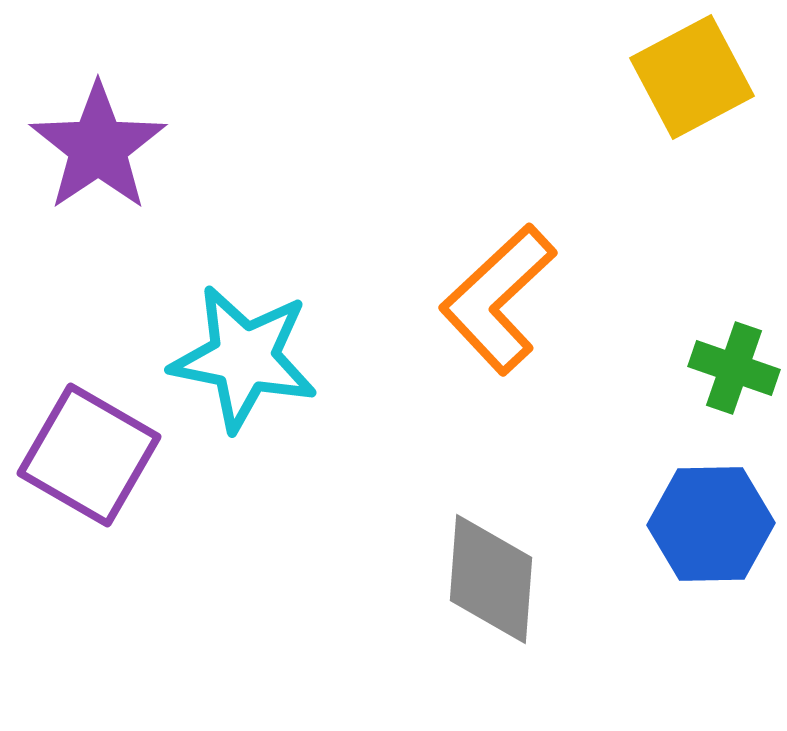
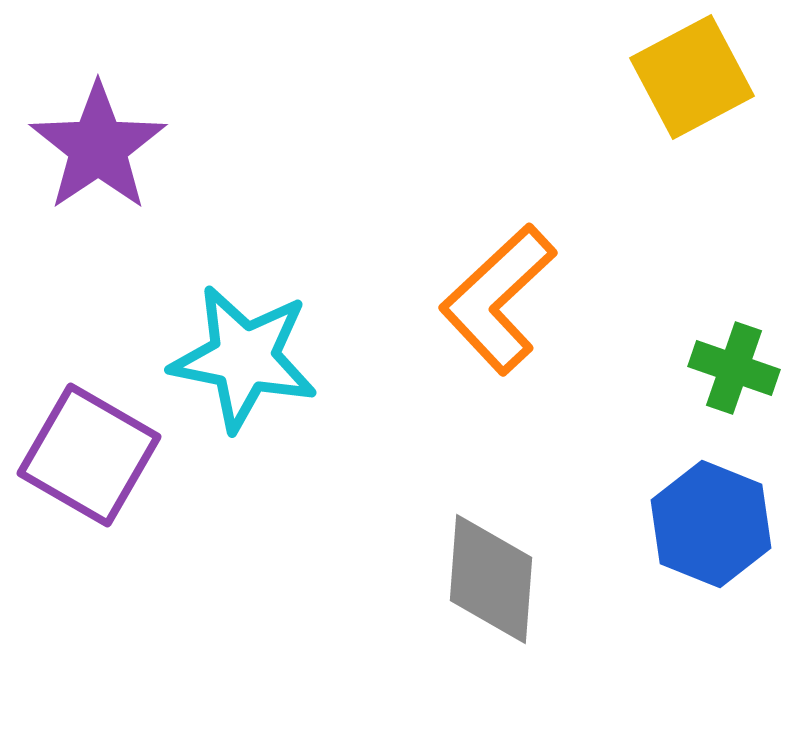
blue hexagon: rotated 23 degrees clockwise
